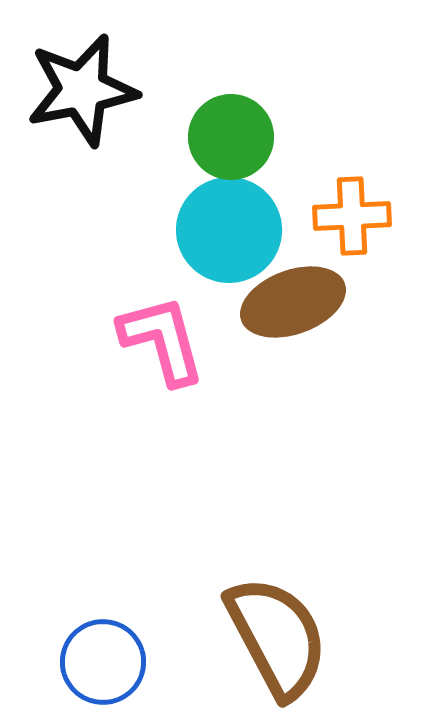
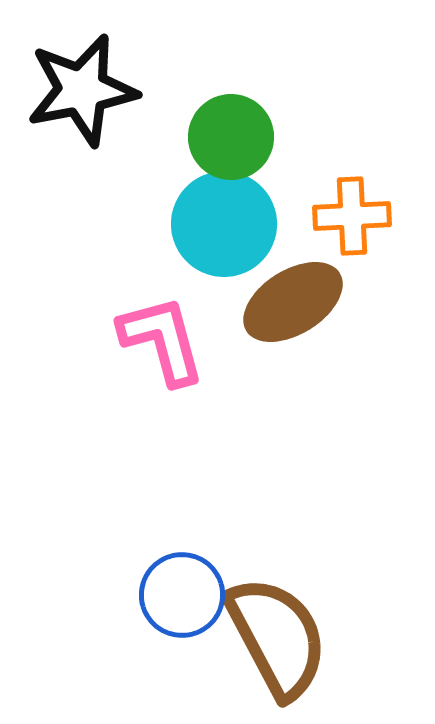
cyan circle: moved 5 px left, 6 px up
brown ellipse: rotated 12 degrees counterclockwise
blue circle: moved 79 px right, 67 px up
